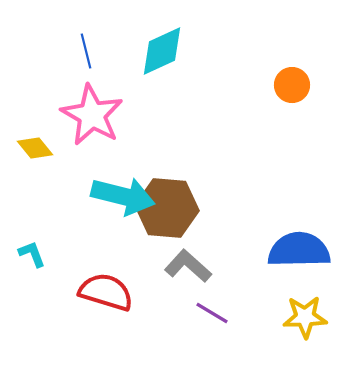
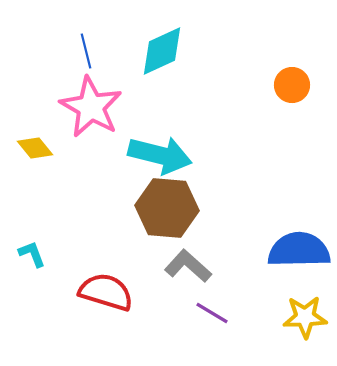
pink star: moved 1 px left, 8 px up
cyan arrow: moved 37 px right, 41 px up
